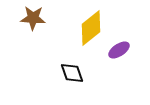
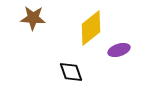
purple ellipse: rotated 15 degrees clockwise
black diamond: moved 1 px left, 1 px up
